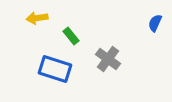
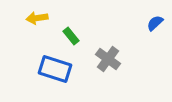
blue semicircle: rotated 24 degrees clockwise
